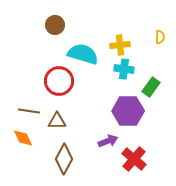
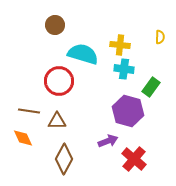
yellow cross: rotated 12 degrees clockwise
purple hexagon: rotated 16 degrees clockwise
